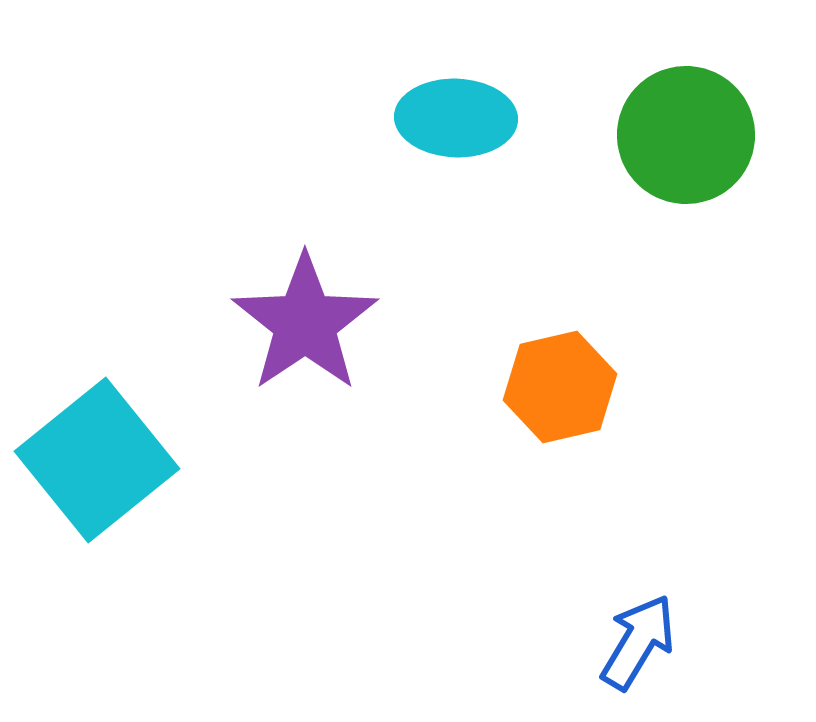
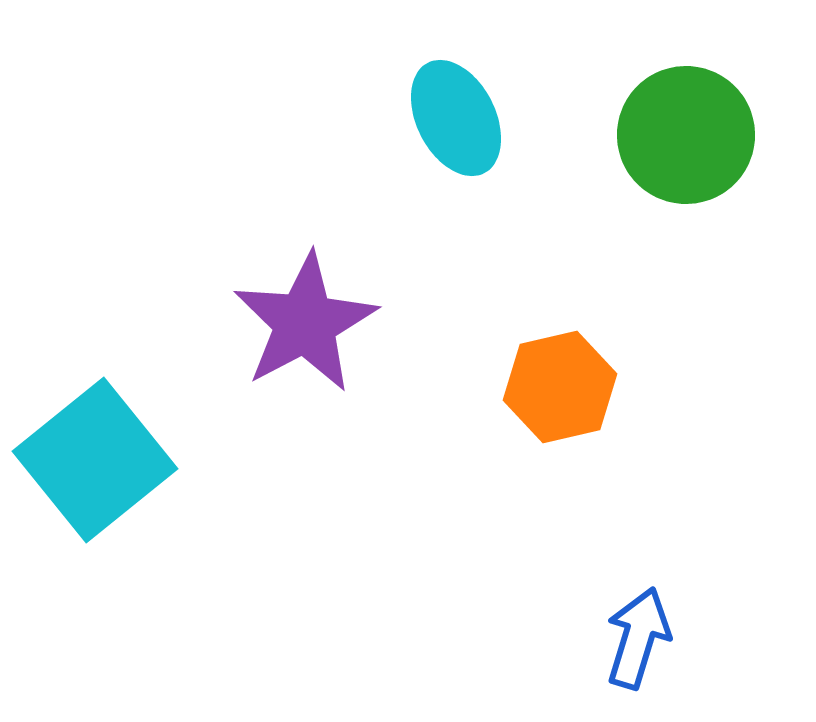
cyan ellipse: rotated 61 degrees clockwise
purple star: rotated 6 degrees clockwise
cyan square: moved 2 px left
blue arrow: moved 4 px up; rotated 14 degrees counterclockwise
